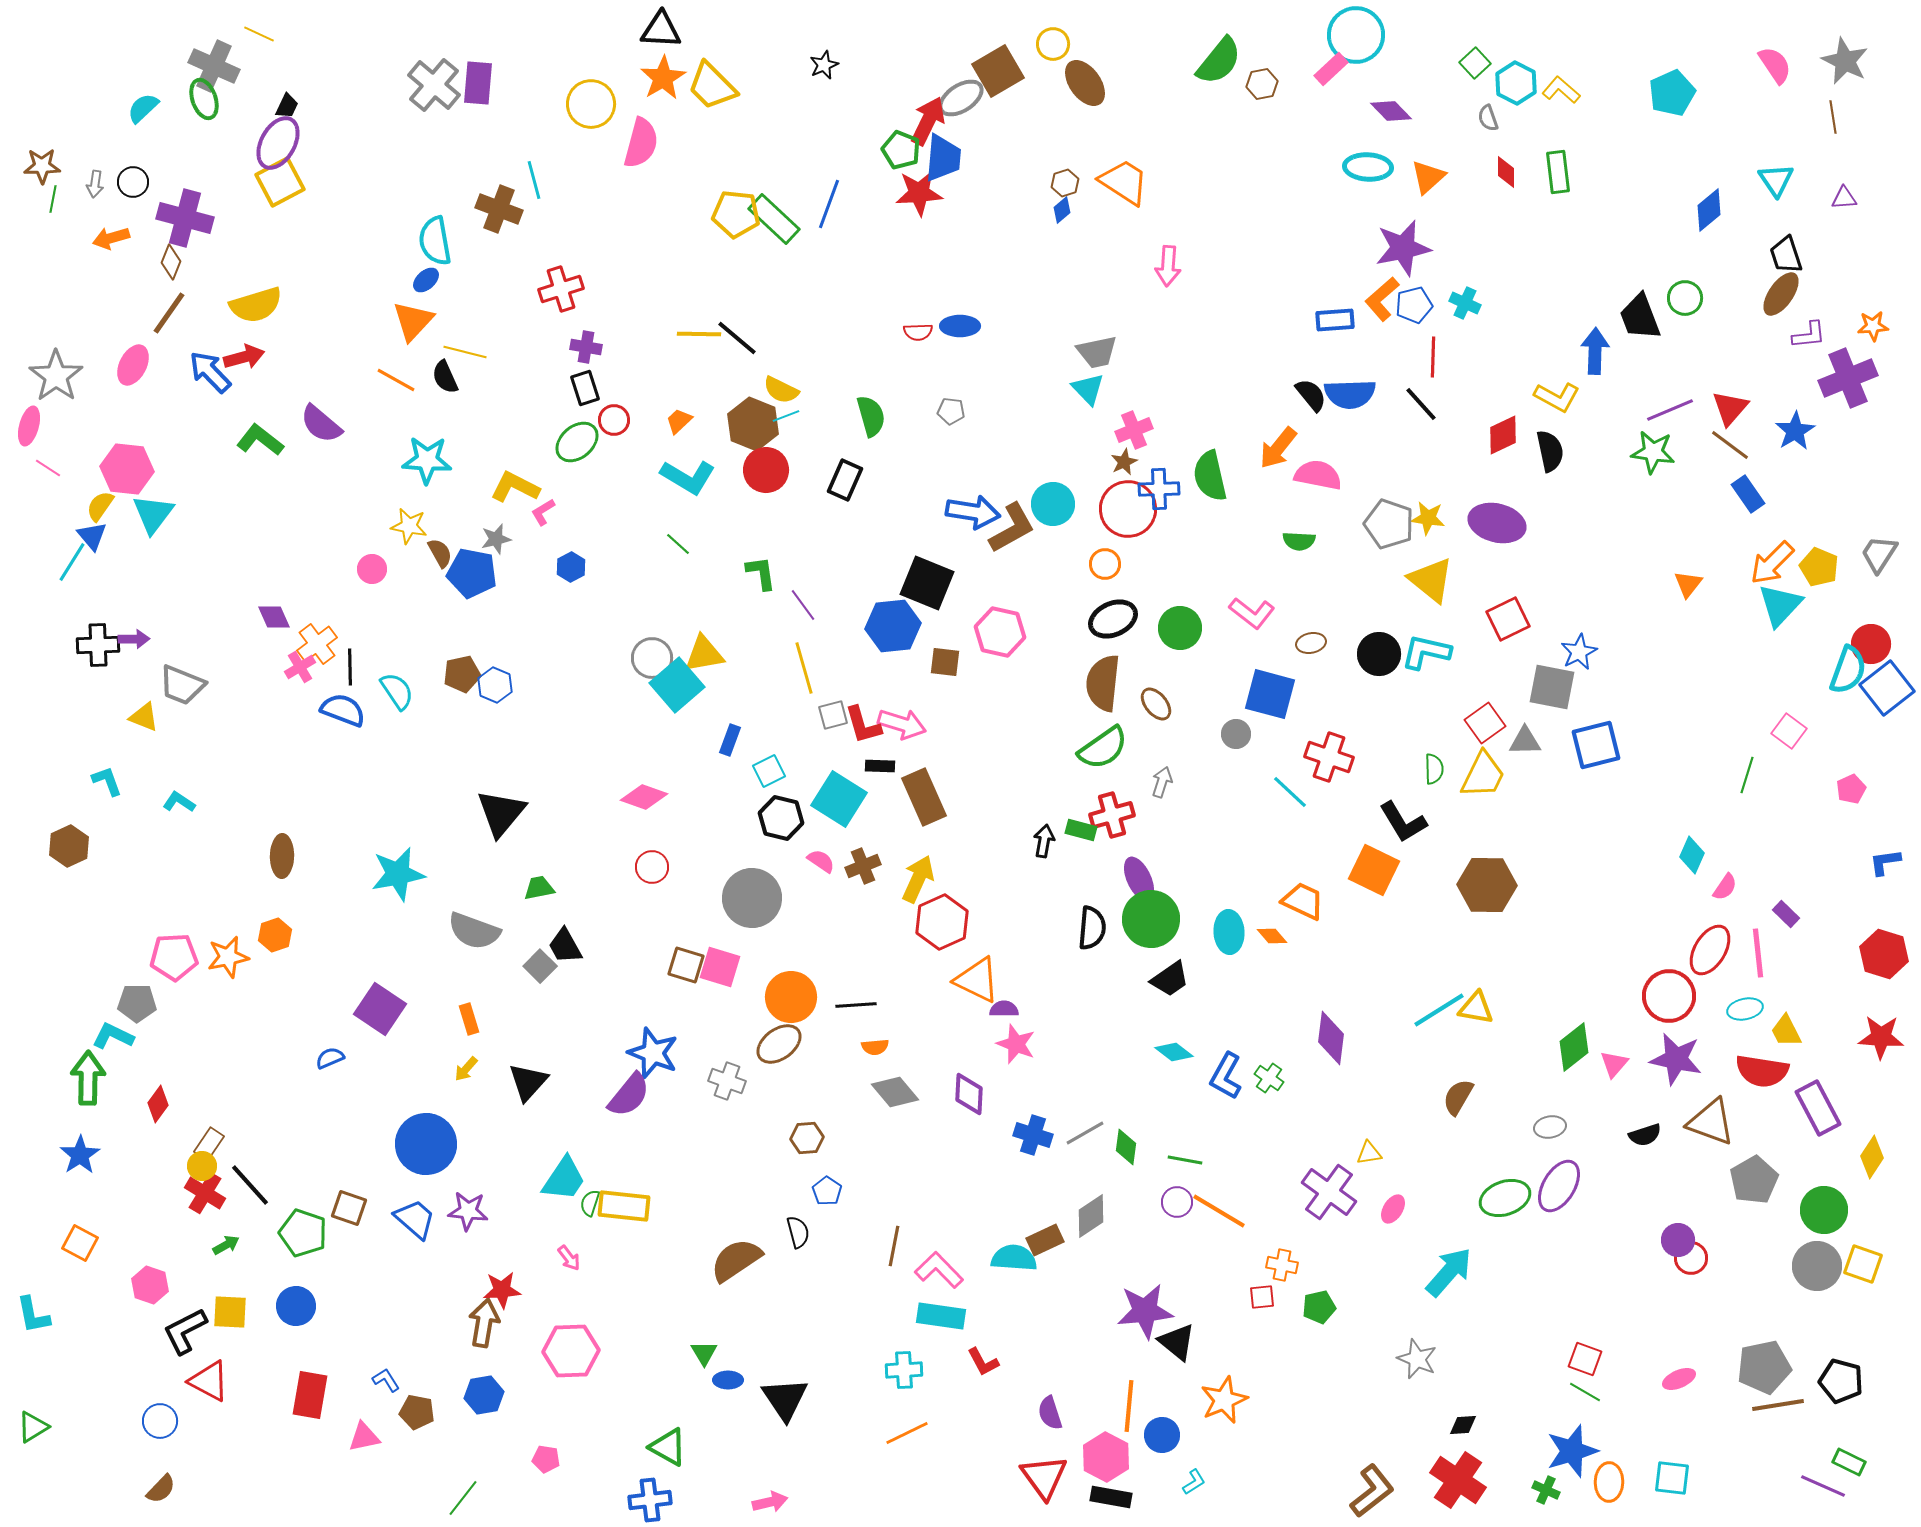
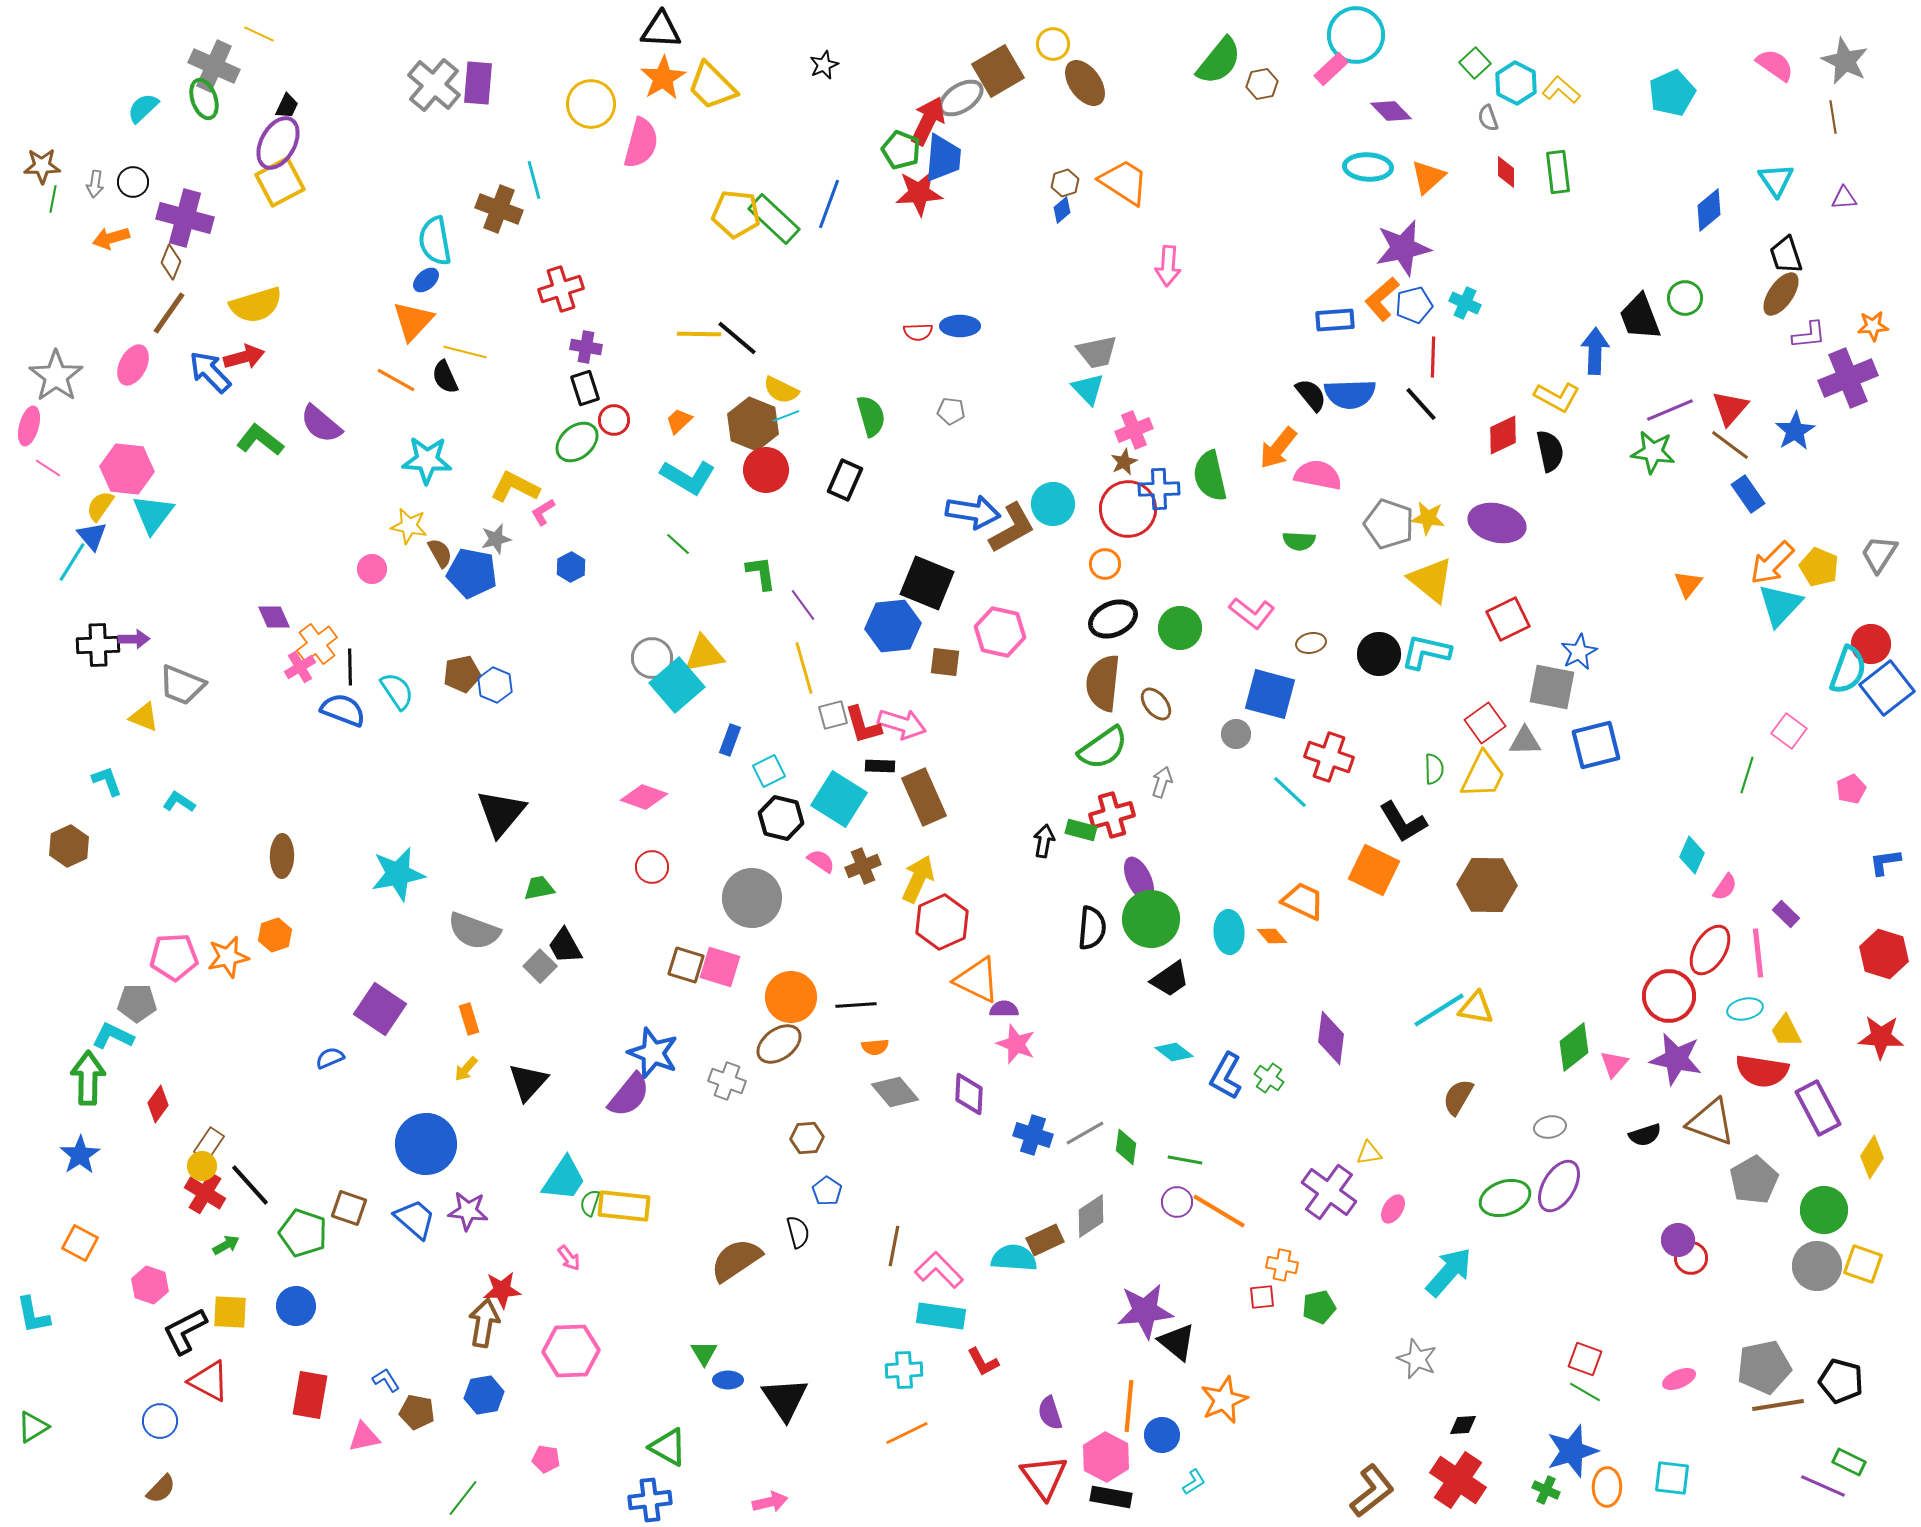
pink semicircle at (1775, 65): rotated 21 degrees counterclockwise
orange ellipse at (1609, 1482): moved 2 px left, 5 px down
